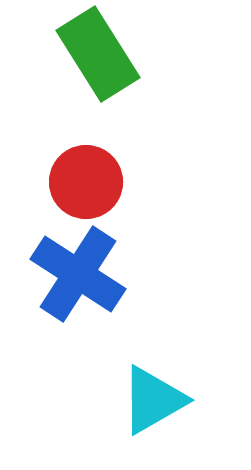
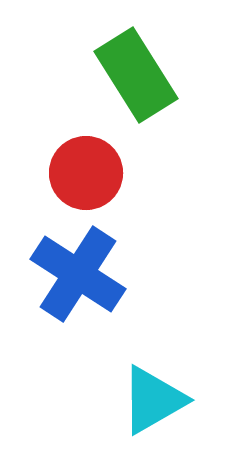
green rectangle: moved 38 px right, 21 px down
red circle: moved 9 px up
